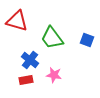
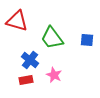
blue square: rotated 16 degrees counterclockwise
pink star: rotated 14 degrees clockwise
